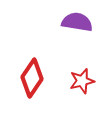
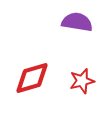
red diamond: rotated 39 degrees clockwise
